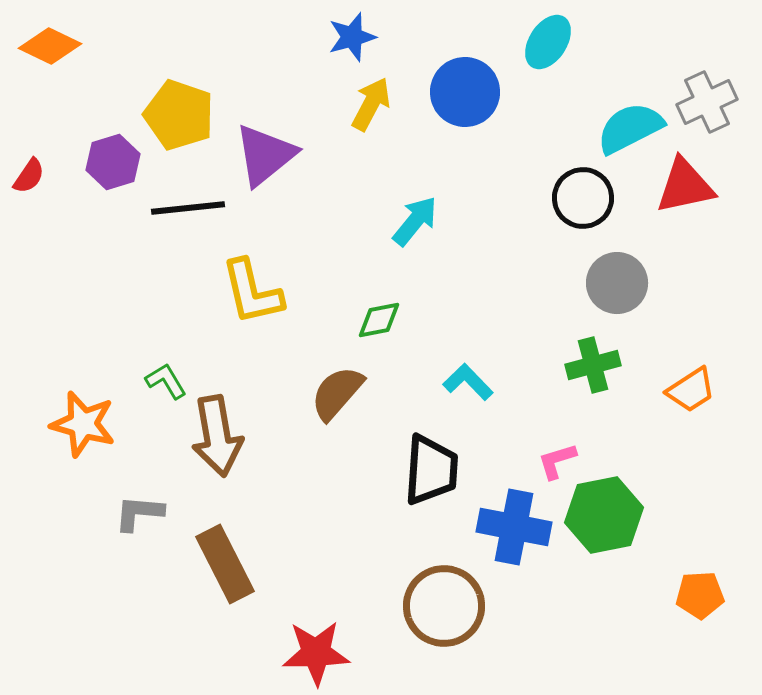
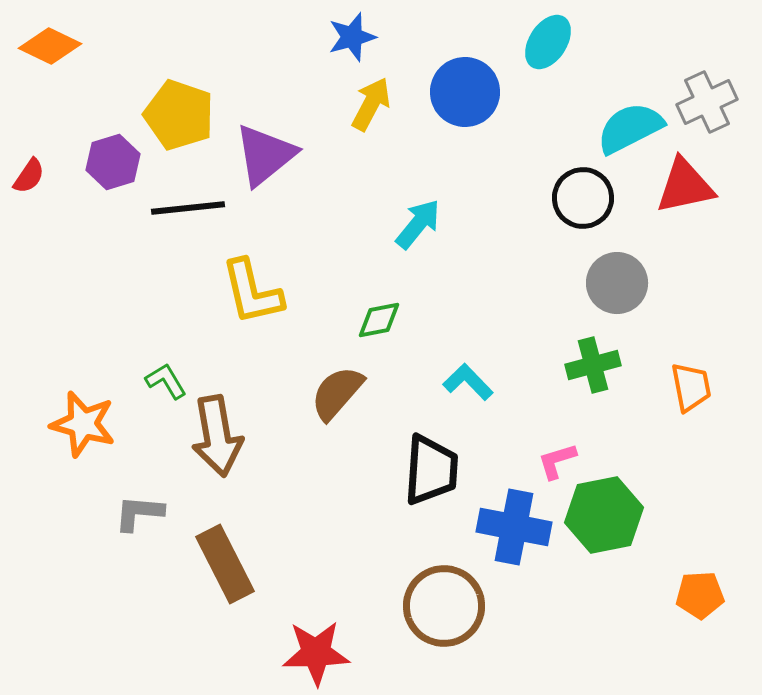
cyan arrow: moved 3 px right, 3 px down
orange trapezoid: moved 3 px up; rotated 68 degrees counterclockwise
